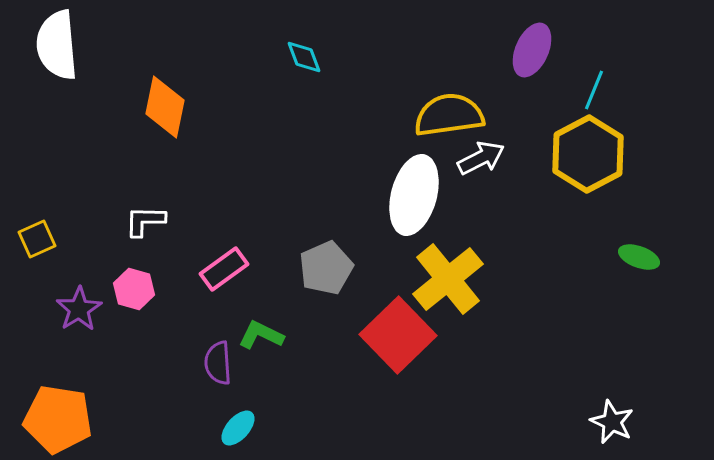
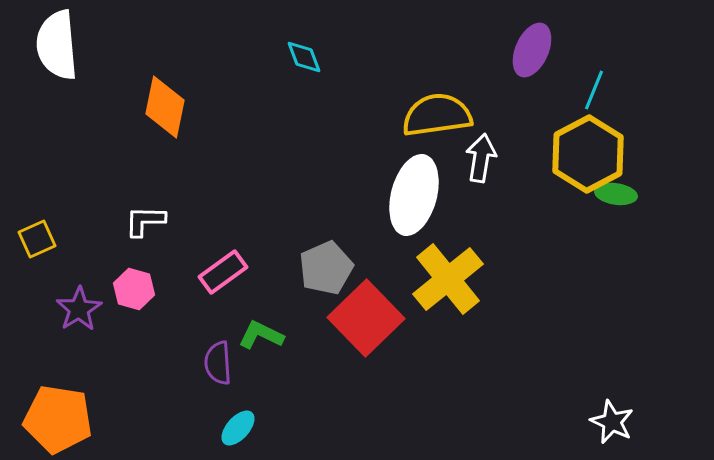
yellow semicircle: moved 12 px left
white arrow: rotated 54 degrees counterclockwise
green ellipse: moved 23 px left, 63 px up; rotated 12 degrees counterclockwise
pink rectangle: moved 1 px left, 3 px down
red square: moved 32 px left, 17 px up
